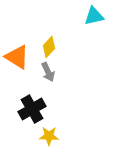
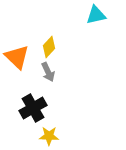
cyan triangle: moved 2 px right, 1 px up
orange triangle: rotated 12 degrees clockwise
black cross: moved 1 px right, 1 px up
